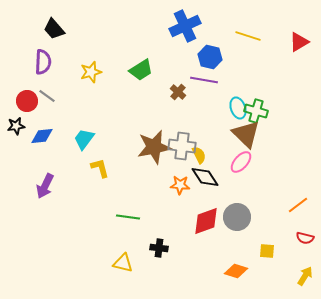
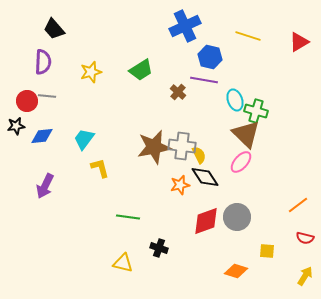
gray line: rotated 30 degrees counterclockwise
cyan ellipse: moved 3 px left, 8 px up
orange star: rotated 18 degrees counterclockwise
black cross: rotated 12 degrees clockwise
